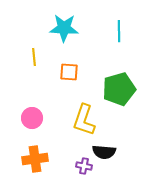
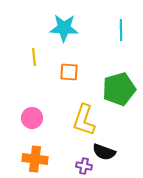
cyan line: moved 2 px right, 1 px up
black semicircle: rotated 15 degrees clockwise
orange cross: rotated 15 degrees clockwise
